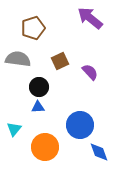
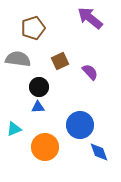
cyan triangle: rotated 28 degrees clockwise
